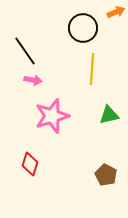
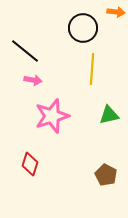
orange arrow: rotated 30 degrees clockwise
black line: rotated 16 degrees counterclockwise
